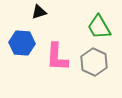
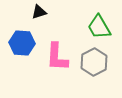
gray hexagon: rotated 8 degrees clockwise
